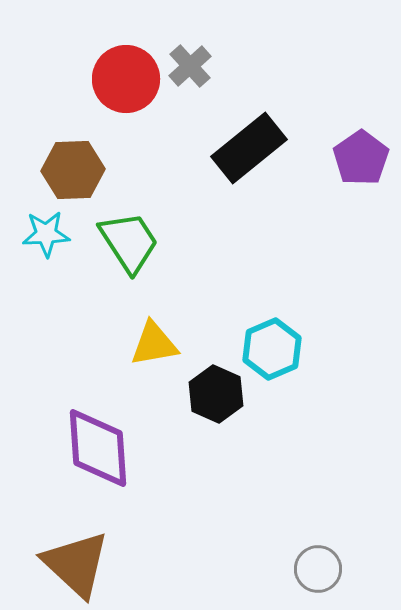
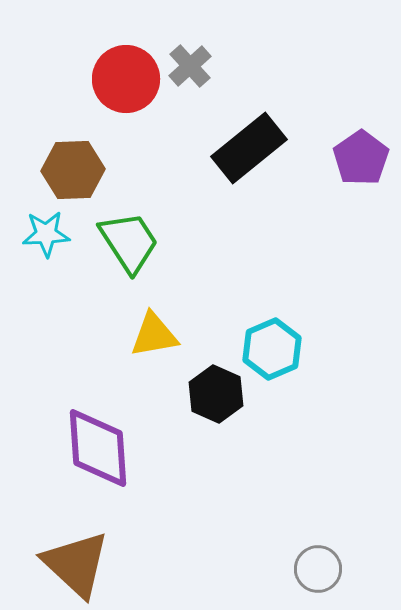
yellow triangle: moved 9 px up
